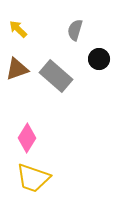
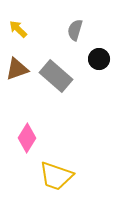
yellow trapezoid: moved 23 px right, 2 px up
